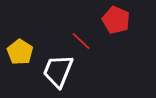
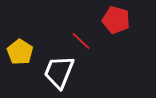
red pentagon: rotated 8 degrees counterclockwise
white trapezoid: moved 1 px right, 1 px down
